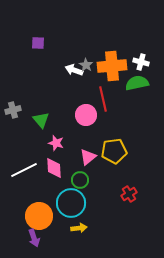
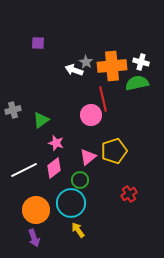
gray star: moved 3 px up
pink circle: moved 5 px right
green triangle: rotated 36 degrees clockwise
yellow pentagon: rotated 10 degrees counterclockwise
pink diamond: rotated 55 degrees clockwise
orange circle: moved 3 px left, 6 px up
yellow arrow: moved 1 px left, 2 px down; rotated 119 degrees counterclockwise
